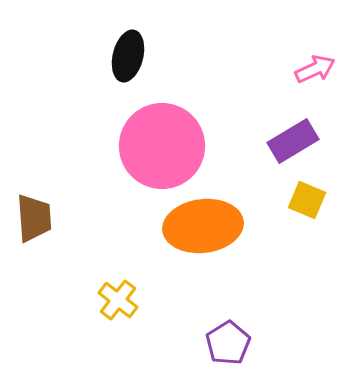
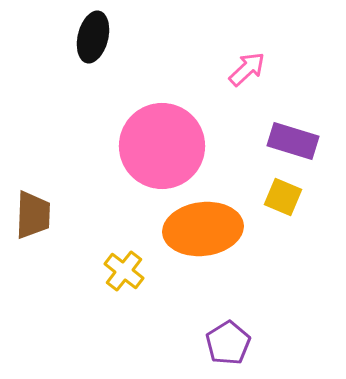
black ellipse: moved 35 px left, 19 px up
pink arrow: moved 68 px left; rotated 18 degrees counterclockwise
purple rectangle: rotated 48 degrees clockwise
yellow square: moved 24 px left, 3 px up
brown trapezoid: moved 1 px left, 3 px up; rotated 6 degrees clockwise
orange ellipse: moved 3 px down
yellow cross: moved 6 px right, 29 px up
